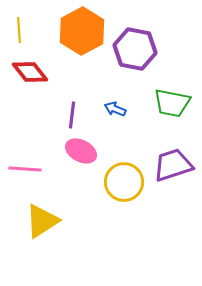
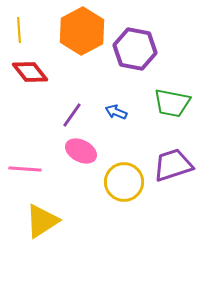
blue arrow: moved 1 px right, 3 px down
purple line: rotated 28 degrees clockwise
